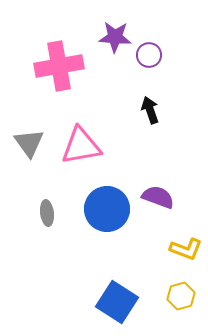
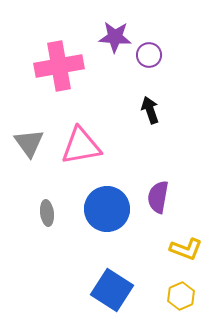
purple semicircle: rotated 100 degrees counterclockwise
yellow hexagon: rotated 8 degrees counterclockwise
blue square: moved 5 px left, 12 px up
